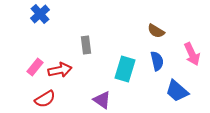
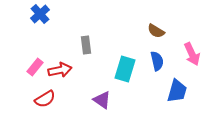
blue trapezoid: rotated 115 degrees counterclockwise
